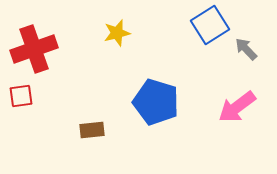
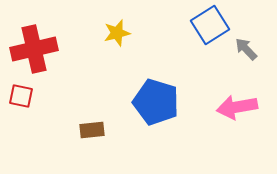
red cross: rotated 6 degrees clockwise
red square: rotated 20 degrees clockwise
pink arrow: rotated 27 degrees clockwise
